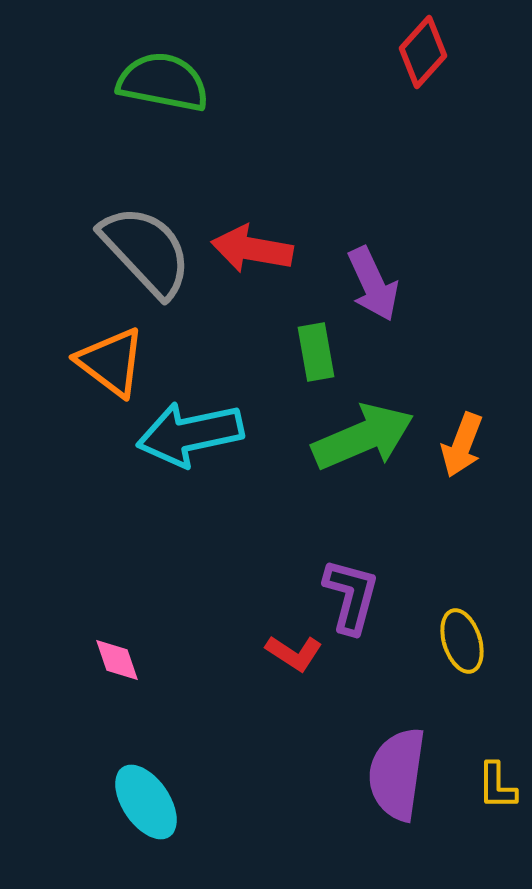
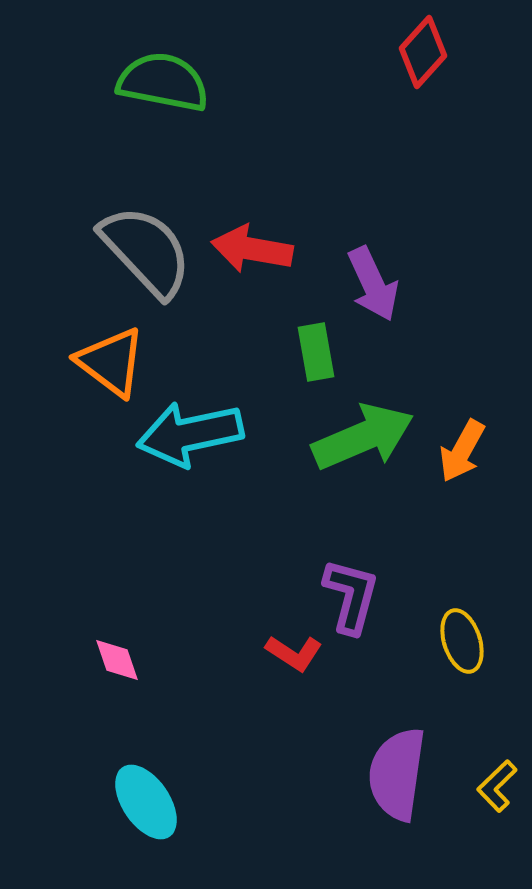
orange arrow: moved 6 px down; rotated 8 degrees clockwise
yellow L-shape: rotated 46 degrees clockwise
